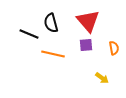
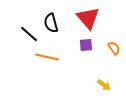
red triangle: moved 3 px up
black line: rotated 18 degrees clockwise
orange semicircle: rotated 24 degrees counterclockwise
orange line: moved 6 px left, 3 px down
yellow arrow: moved 2 px right, 7 px down
